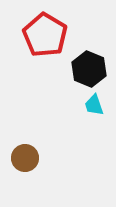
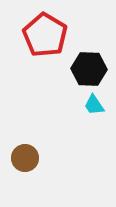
black hexagon: rotated 20 degrees counterclockwise
cyan trapezoid: rotated 15 degrees counterclockwise
